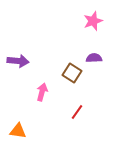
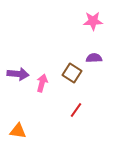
pink star: rotated 18 degrees clockwise
purple arrow: moved 13 px down
pink arrow: moved 9 px up
red line: moved 1 px left, 2 px up
